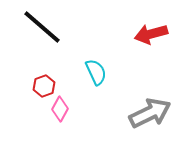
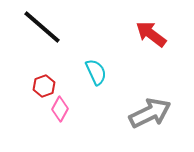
red arrow: rotated 52 degrees clockwise
